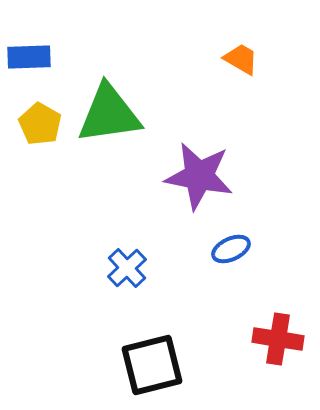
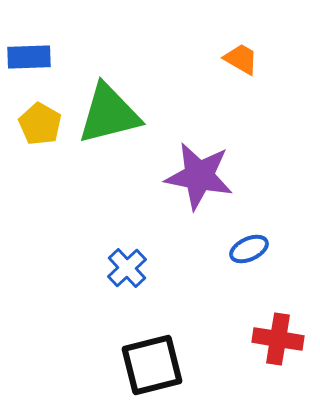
green triangle: rotated 6 degrees counterclockwise
blue ellipse: moved 18 px right
